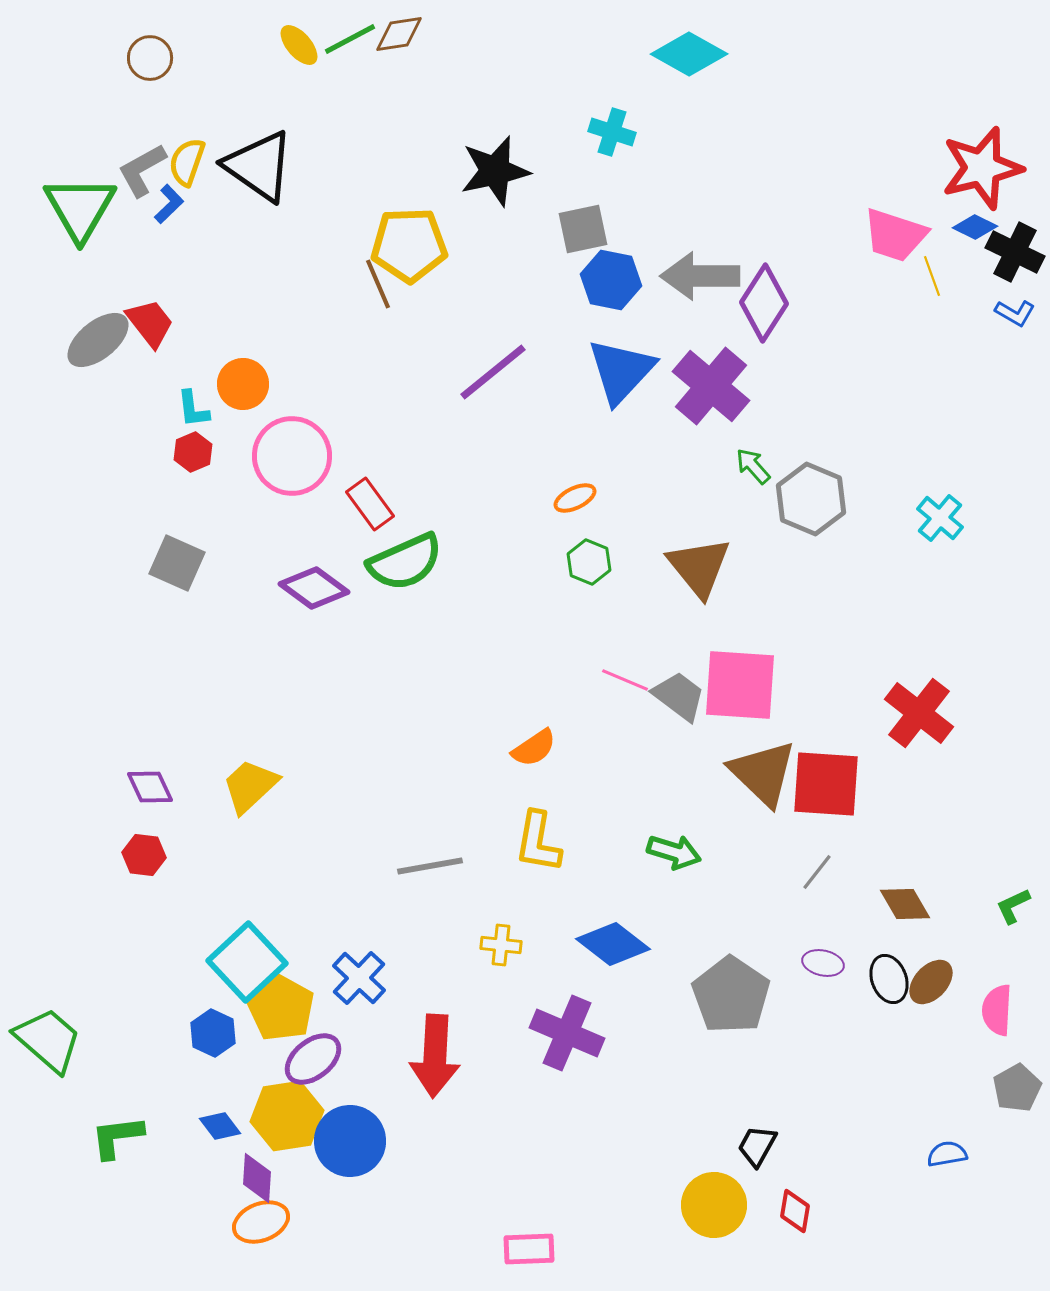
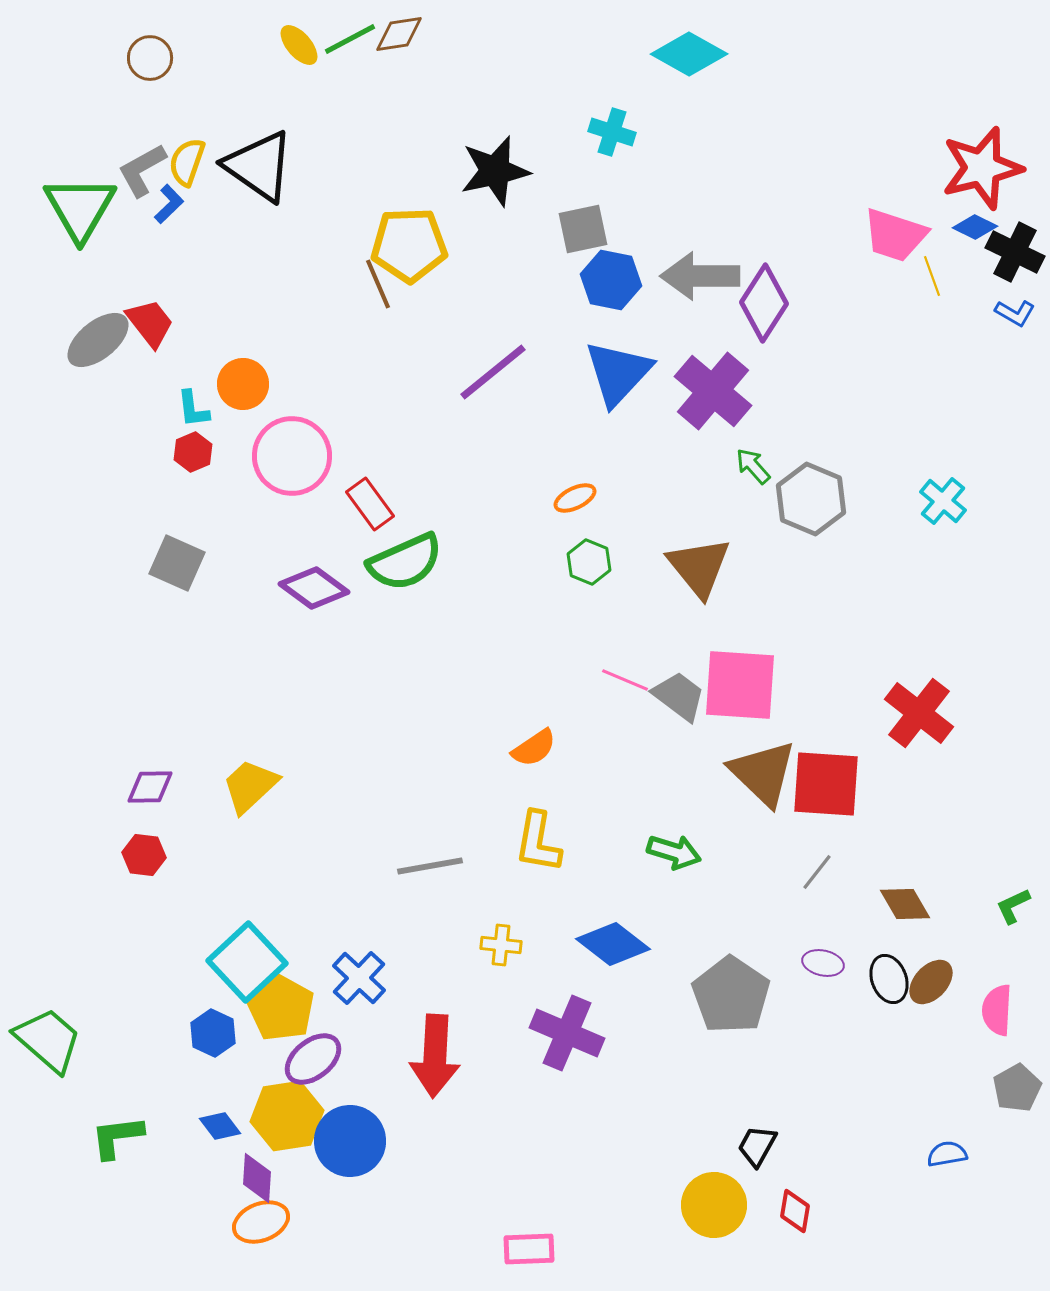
blue triangle at (621, 371): moved 3 px left, 2 px down
purple cross at (711, 386): moved 2 px right, 5 px down
cyan cross at (940, 518): moved 3 px right, 17 px up
purple diamond at (150, 787): rotated 66 degrees counterclockwise
